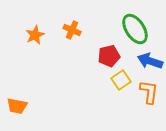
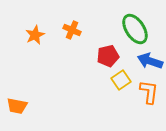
red pentagon: moved 1 px left
